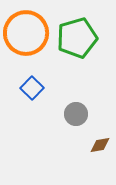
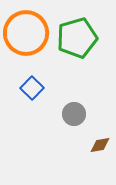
gray circle: moved 2 px left
